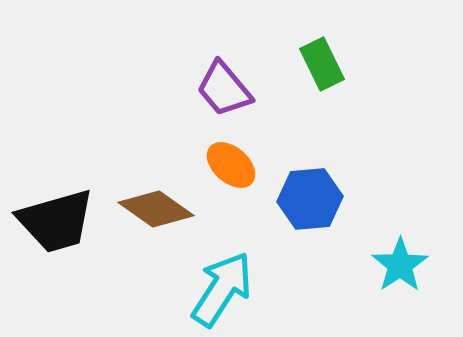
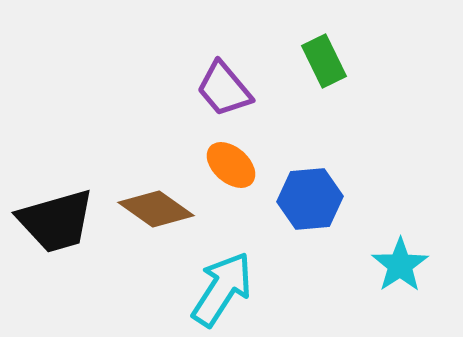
green rectangle: moved 2 px right, 3 px up
